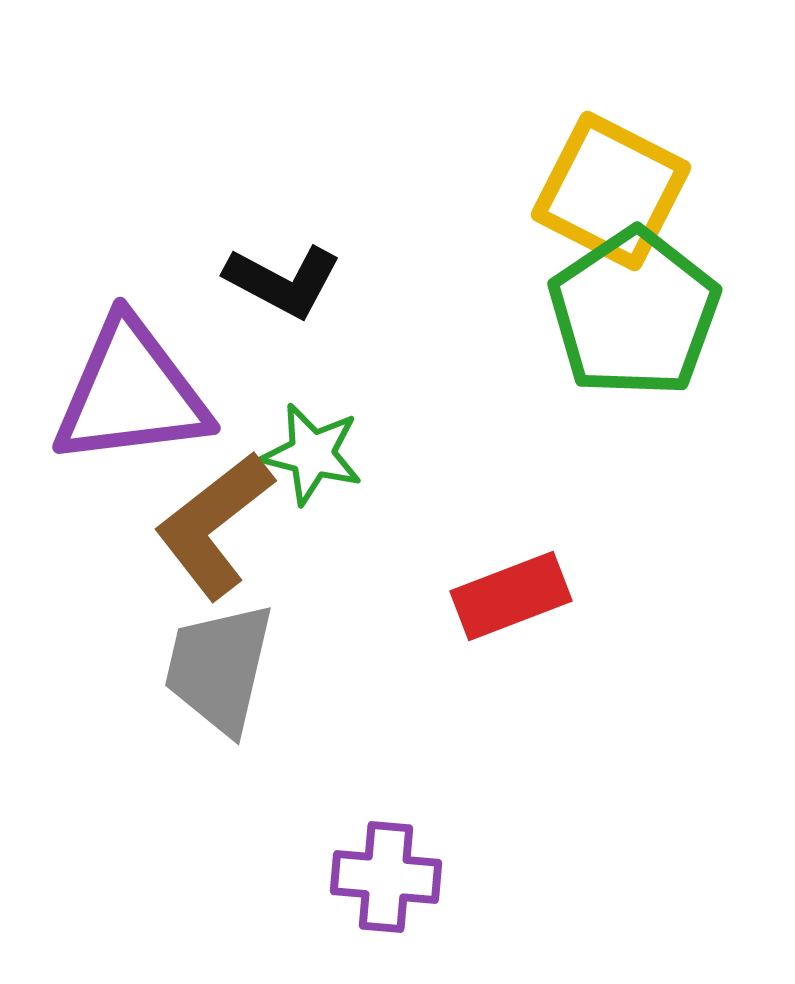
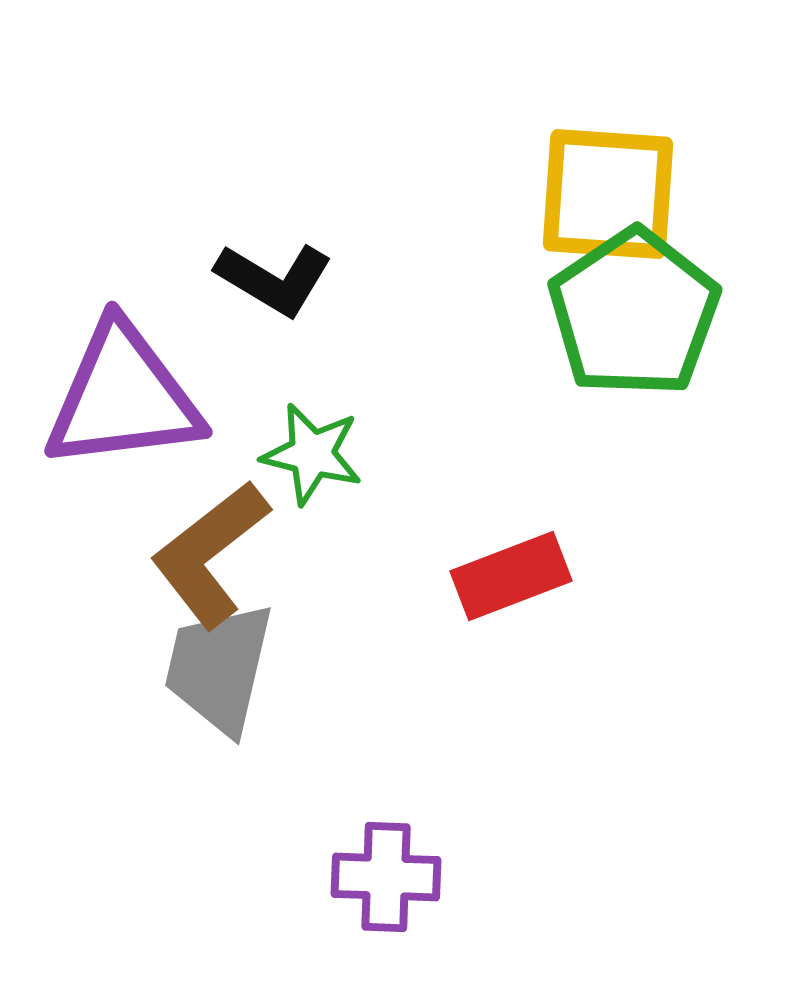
yellow square: moved 3 px left, 3 px down; rotated 23 degrees counterclockwise
black L-shape: moved 9 px left, 2 px up; rotated 3 degrees clockwise
purple triangle: moved 8 px left, 4 px down
brown L-shape: moved 4 px left, 29 px down
red rectangle: moved 20 px up
purple cross: rotated 3 degrees counterclockwise
